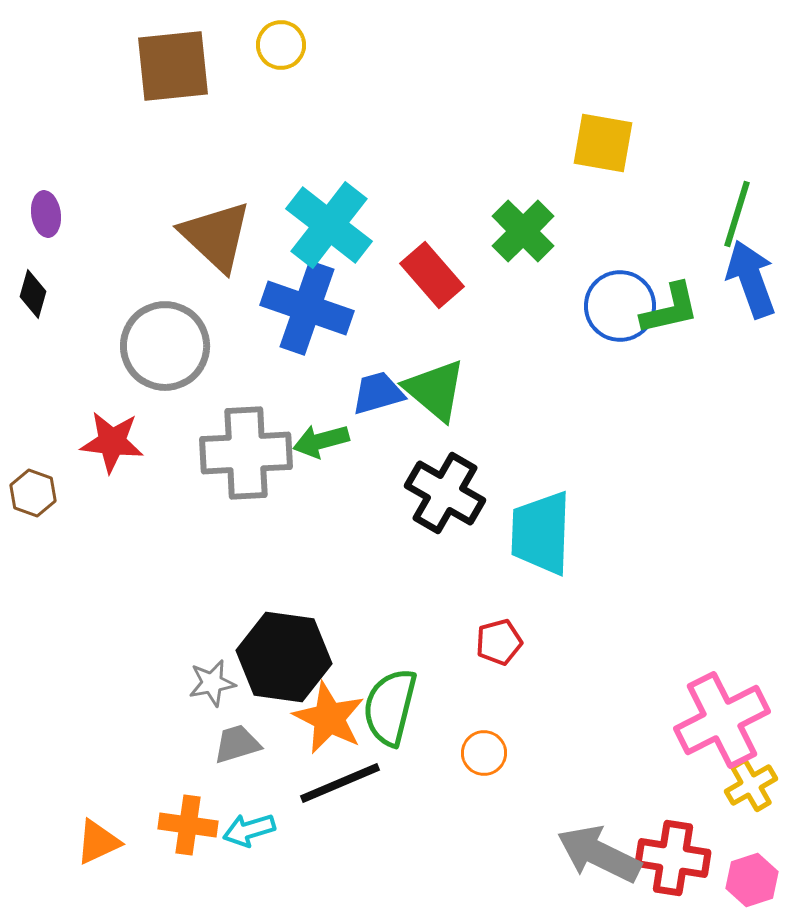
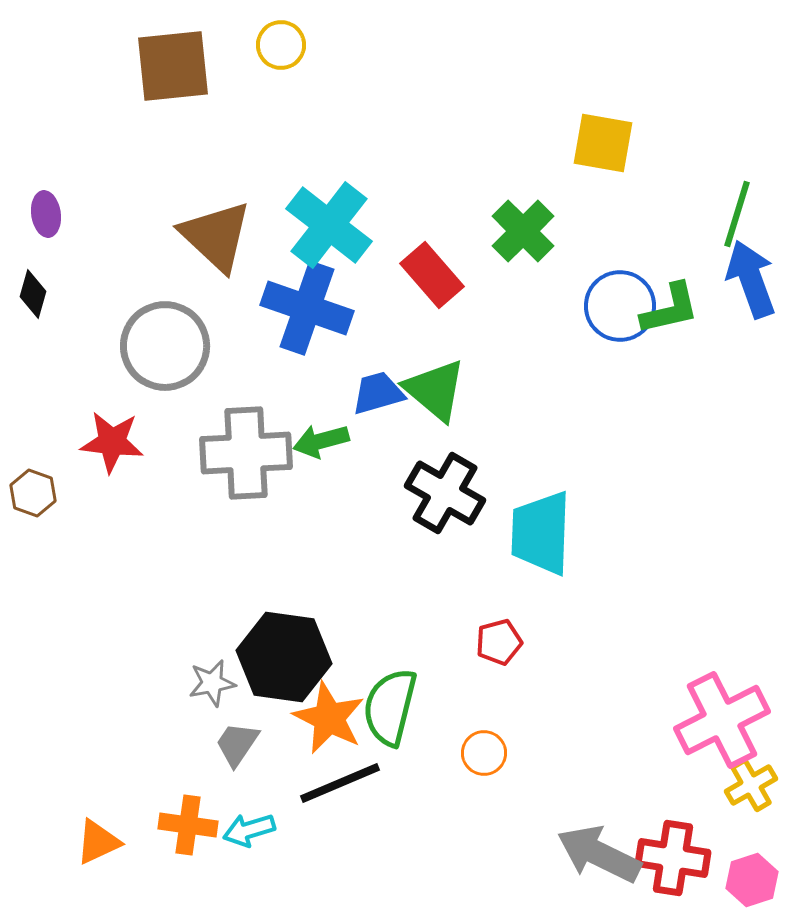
gray trapezoid: rotated 39 degrees counterclockwise
